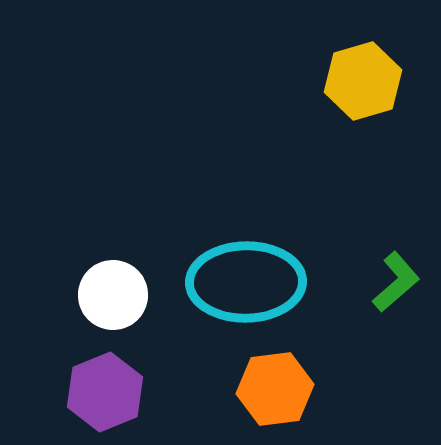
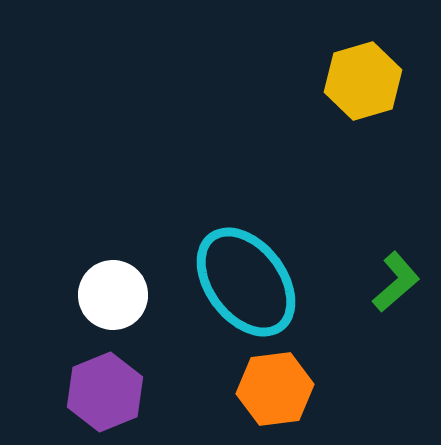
cyan ellipse: rotated 54 degrees clockwise
